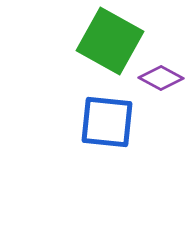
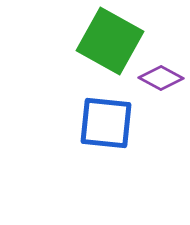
blue square: moved 1 px left, 1 px down
